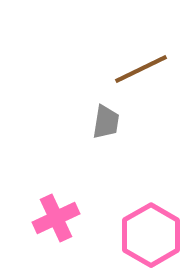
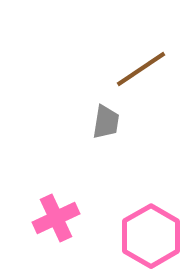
brown line: rotated 8 degrees counterclockwise
pink hexagon: moved 1 px down
